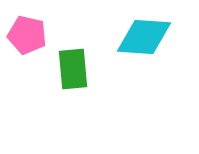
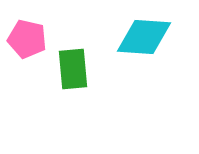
pink pentagon: moved 4 px down
